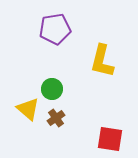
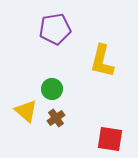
yellow triangle: moved 2 px left, 2 px down
